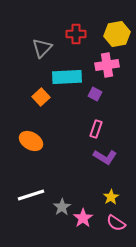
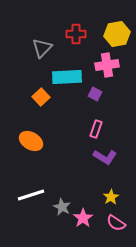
gray star: rotated 12 degrees counterclockwise
